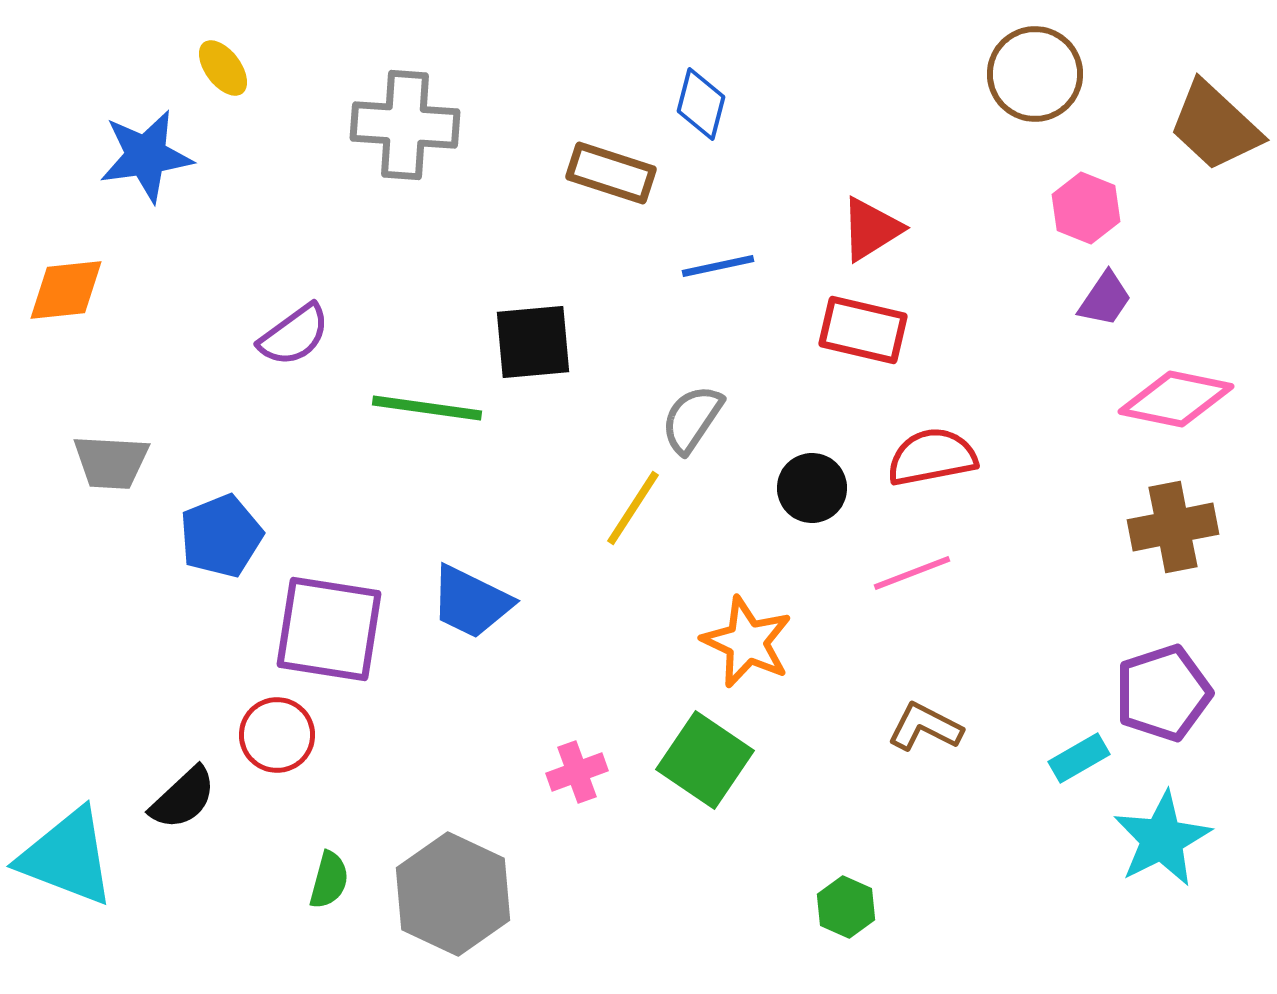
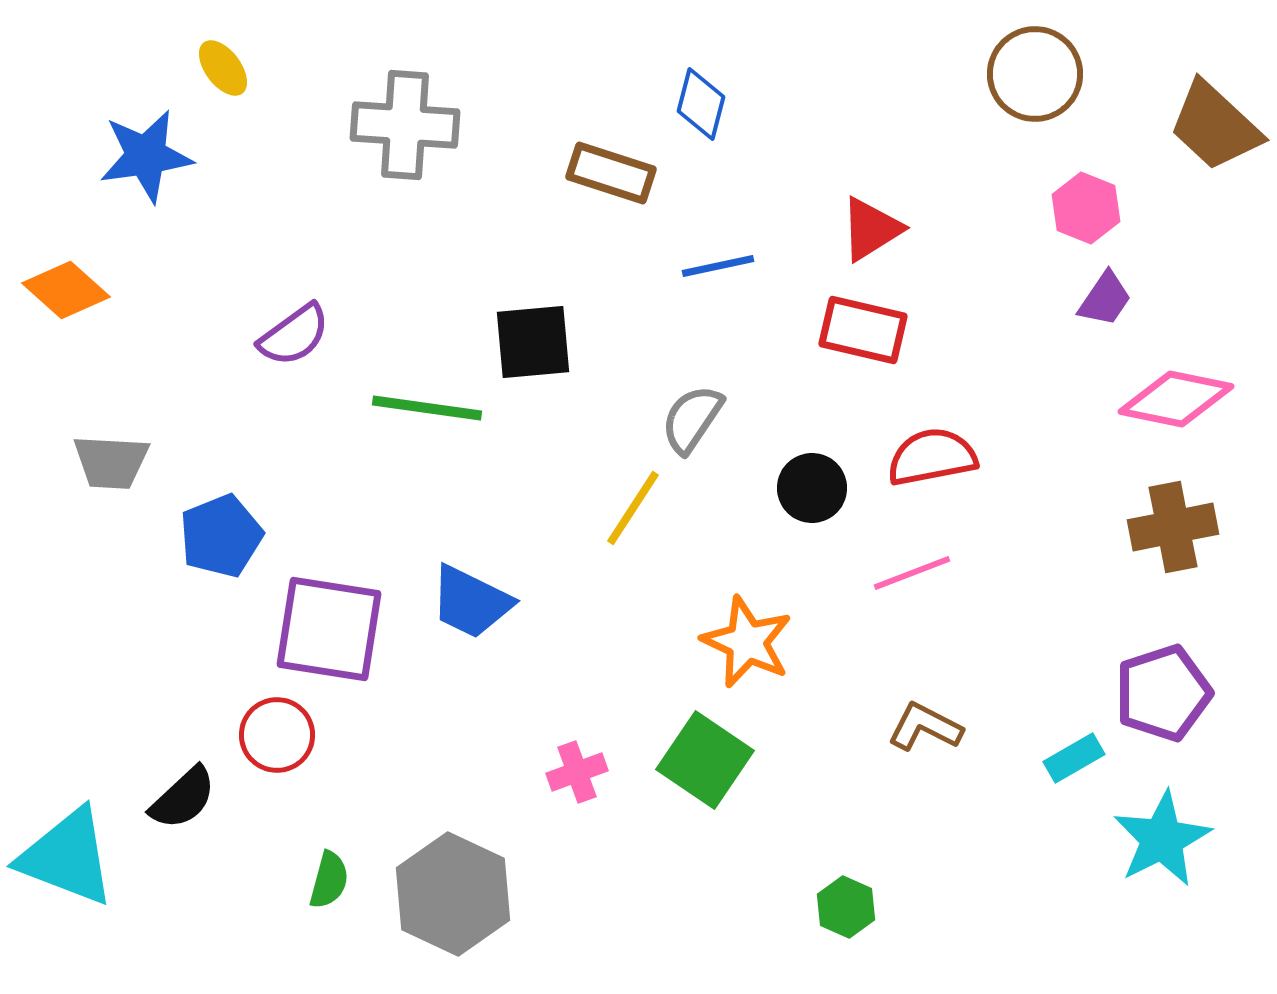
orange diamond: rotated 48 degrees clockwise
cyan rectangle: moved 5 px left
